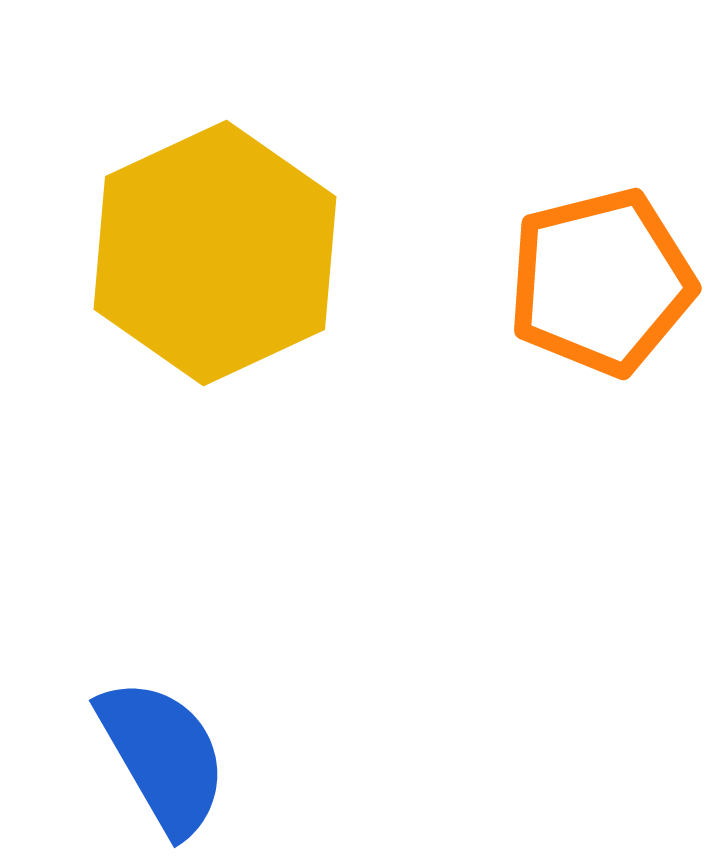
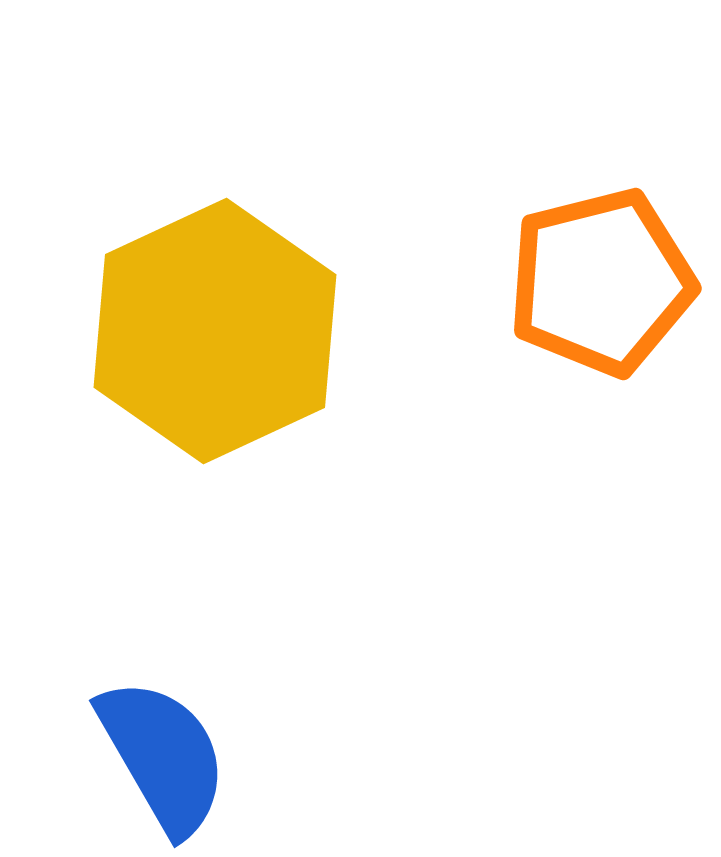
yellow hexagon: moved 78 px down
